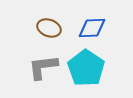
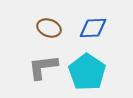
blue diamond: moved 1 px right
cyan pentagon: moved 1 px right, 4 px down
